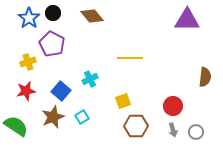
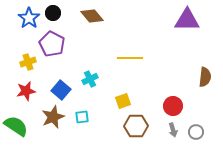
blue square: moved 1 px up
cyan square: rotated 24 degrees clockwise
